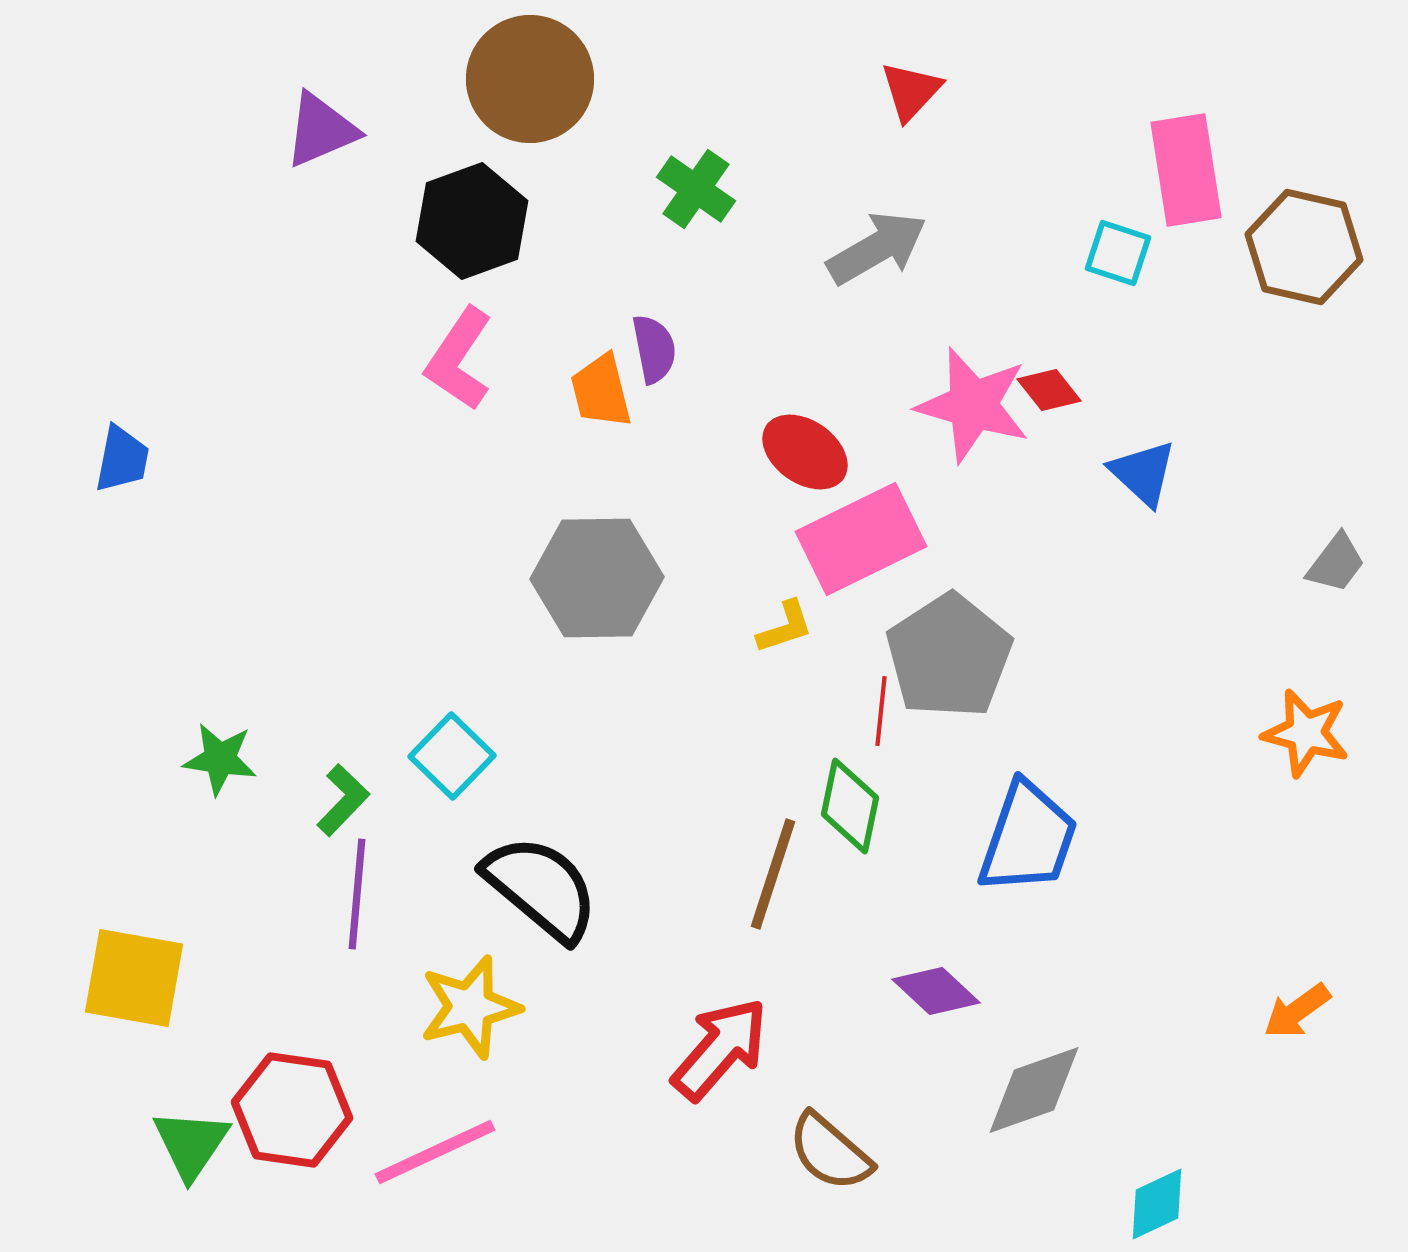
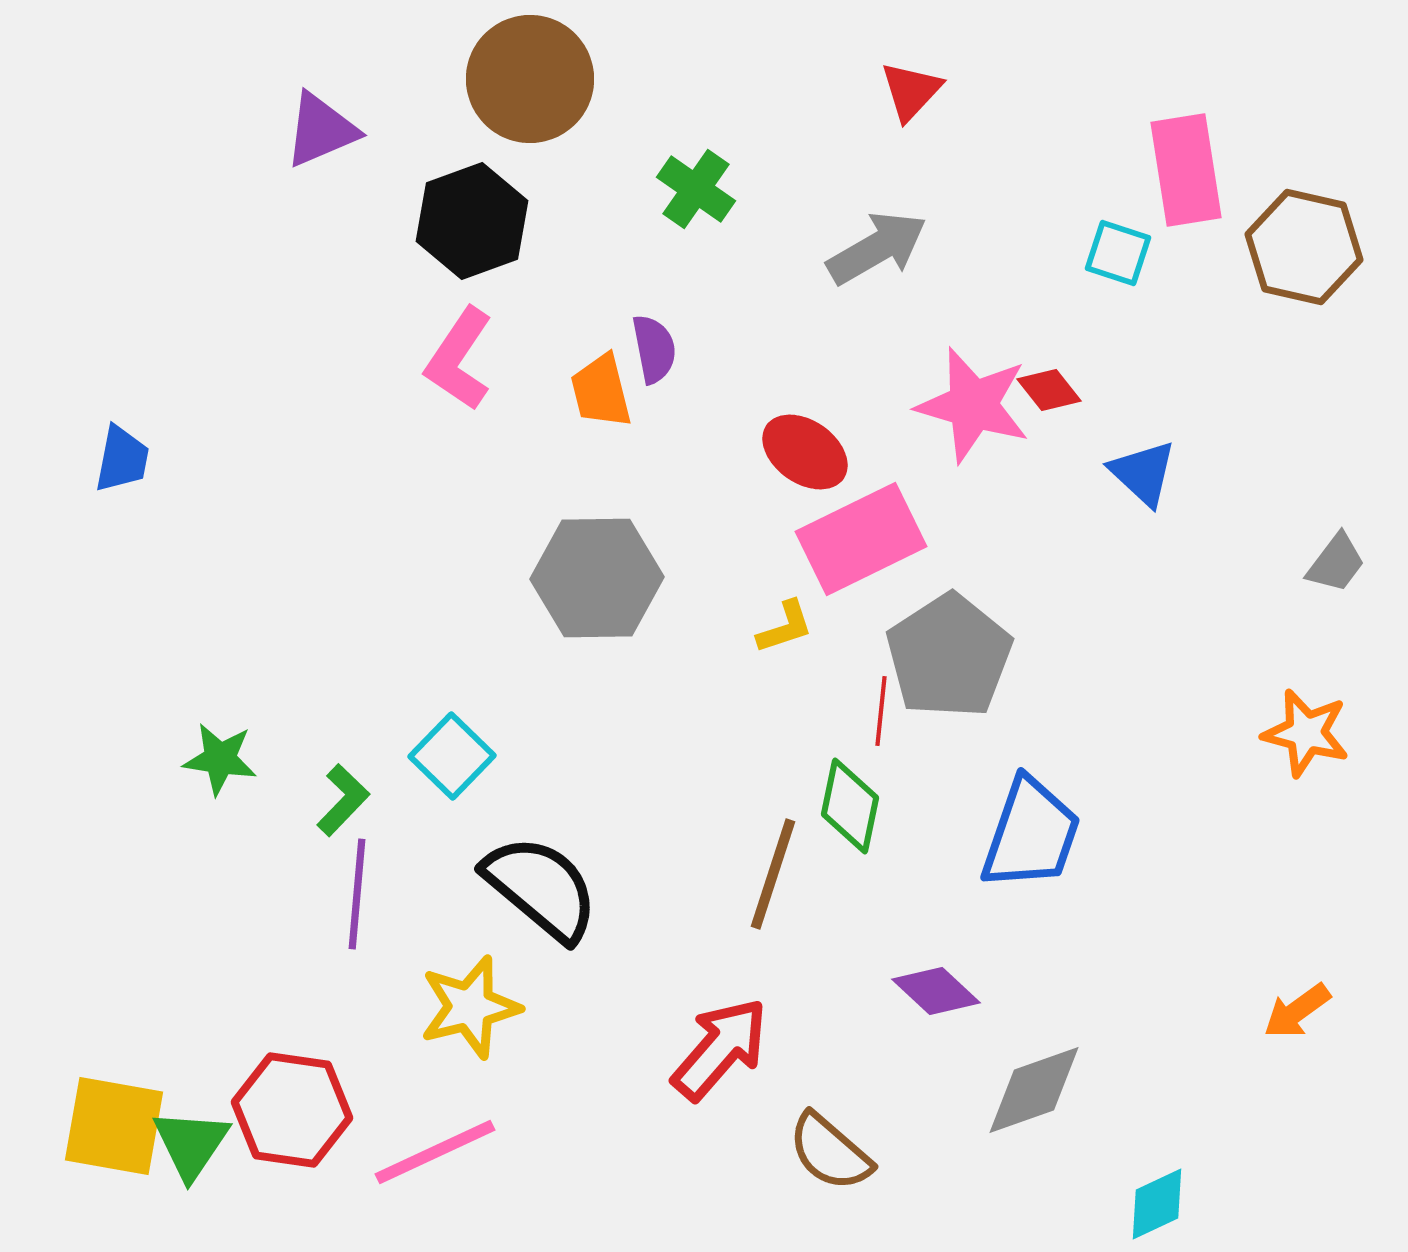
blue trapezoid at (1028, 838): moved 3 px right, 4 px up
yellow square at (134, 978): moved 20 px left, 148 px down
